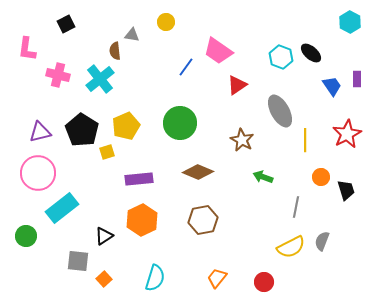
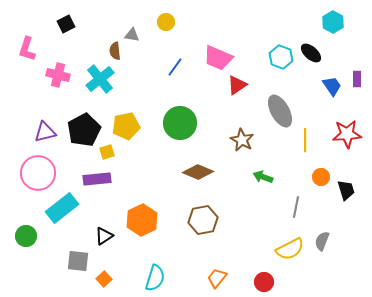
cyan hexagon at (350, 22): moved 17 px left
pink L-shape at (27, 49): rotated 10 degrees clockwise
pink trapezoid at (218, 51): moved 7 px down; rotated 12 degrees counterclockwise
blue line at (186, 67): moved 11 px left
yellow pentagon at (126, 126): rotated 12 degrees clockwise
black pentagon at (82, 130): moved 2 px right; rotated 12 degrees clockwise
purple triangle at (40, 132): moved 5 px right
red star at (347, 134): rotated 24 degrees clockwise
purple rectangle at (139, 179): moved 42 px left
yellow semicircle at (291, 247): moved 1 px left, 2 px down
